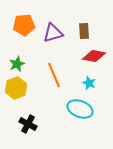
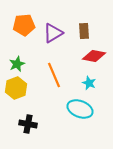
purple triangle: rotated 15 degrees counterclockwise
black cross: rotated 18 degrees counterclockwise
